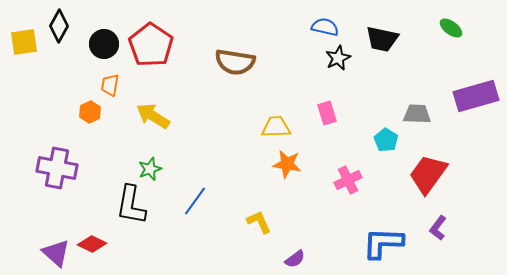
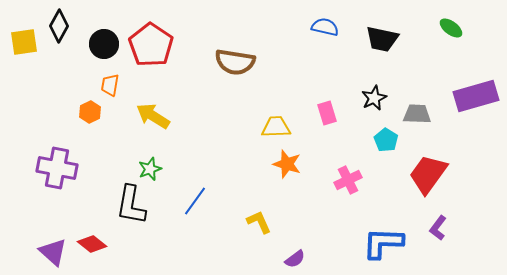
black star: moved 36 px right, 40 px down
orange star: rotated 8 degrees clockwise
red diamond: rotated 12 degrees clockwise
purple triangle: moved 3 px left, 1 px up
